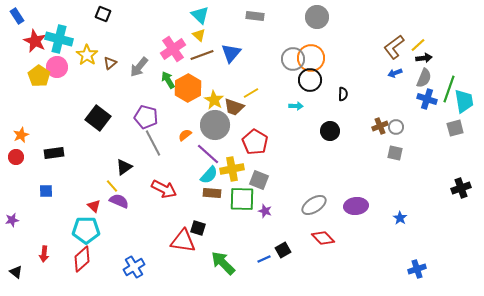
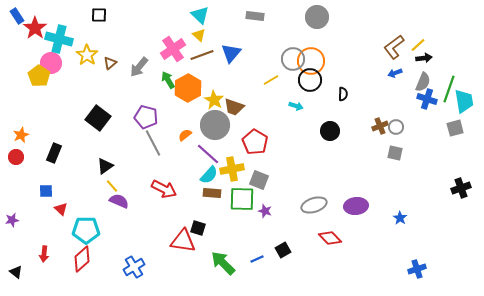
black square at (103, 14): moved 4 px left, 1 px down; rotated 21 degrees counterclockwise
red star at (35, 41): moved 13 px up; rotated 10 degrees clockwise
orange circle at (311, 58): moved 3 px down
pink circle at (57, 67): moved 6 px left, 4 px up
gray semicircle at (424, 78): moved 1 px left, 4 px down
yellow line at (251, 93): moved 20 px right, 13 px up
cyan arrow at (296, 106): rotated 16 degrees clockwise
black rectangle at (54, 153): rotated 60 degrees counterclockwise
black triangle at (124, 167): moved 19 px left, 1 px up
gray ellipse at (314, 205): rotated 15 degrees clockwise
red triangle at (94, 206): moved 33 px left, 3 px down
red diamond at (323, 238): moved 7 px right
blue line at (264, 259): moved 7 px left
